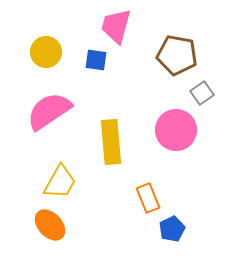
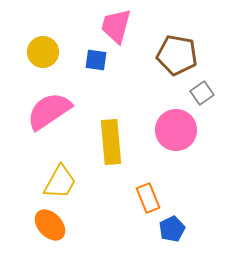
yellow circle: moved 3 px left
